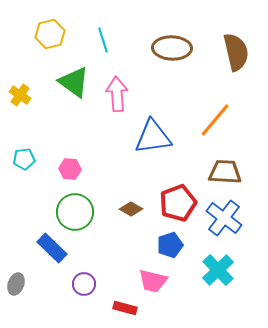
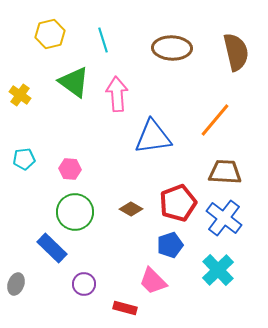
pink trapezoid: rotated 32 degrees clockwise
